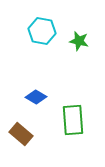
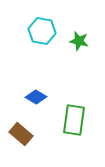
green rectangle: moved 1 px right; rotated 12 degrees clockwise
